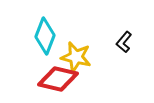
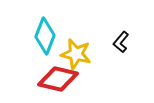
black L-shape: moved 3 px left
yellow star: moved 3 px up
